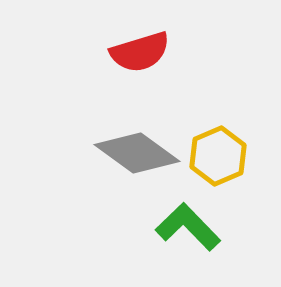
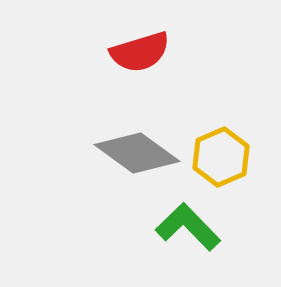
yellow hexagon: moved 3 px right, 1 px down
